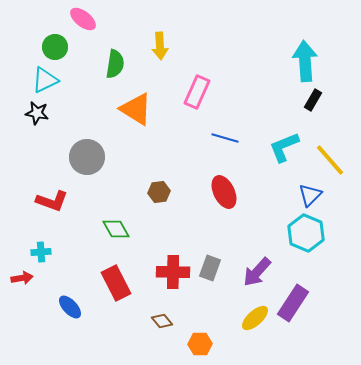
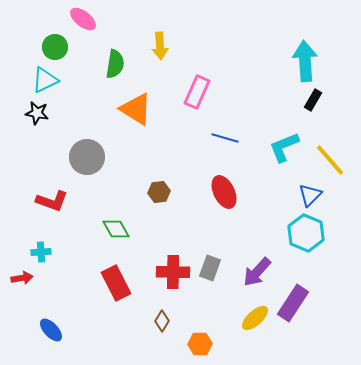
blue ellipse: moved 19 px left, 23 px down
brown diamond: rotated 70 degrees clockwise
